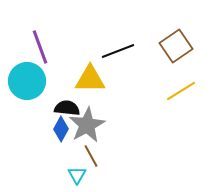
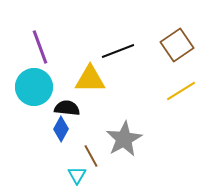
brown square: moved 1 px right, 1 px up
cyan circle: moved 7 px right, 6 px down
gray star: moved 37 px right, 14 px down
